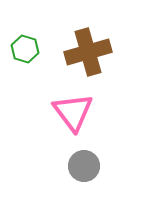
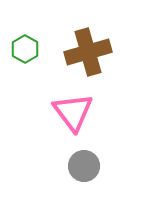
green hexagon: rotated 12 degrees clockwise
